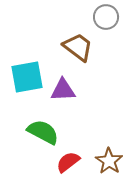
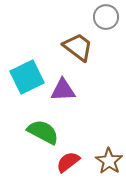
cyan square: rotated 16 degrees counterclockwise
